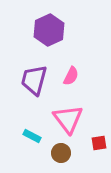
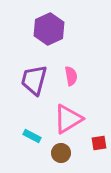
purple hexagon: moved 1 px up
pink semicircle: rotated 36 degrees counterclockwise
pink triangle: rotated 36 degrees clockwise
